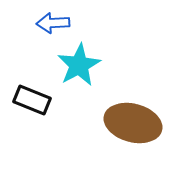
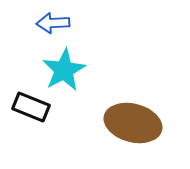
cyan star: moved 15 px left, 5 px down
black rectangle: moved 1 px left, 7 px down
